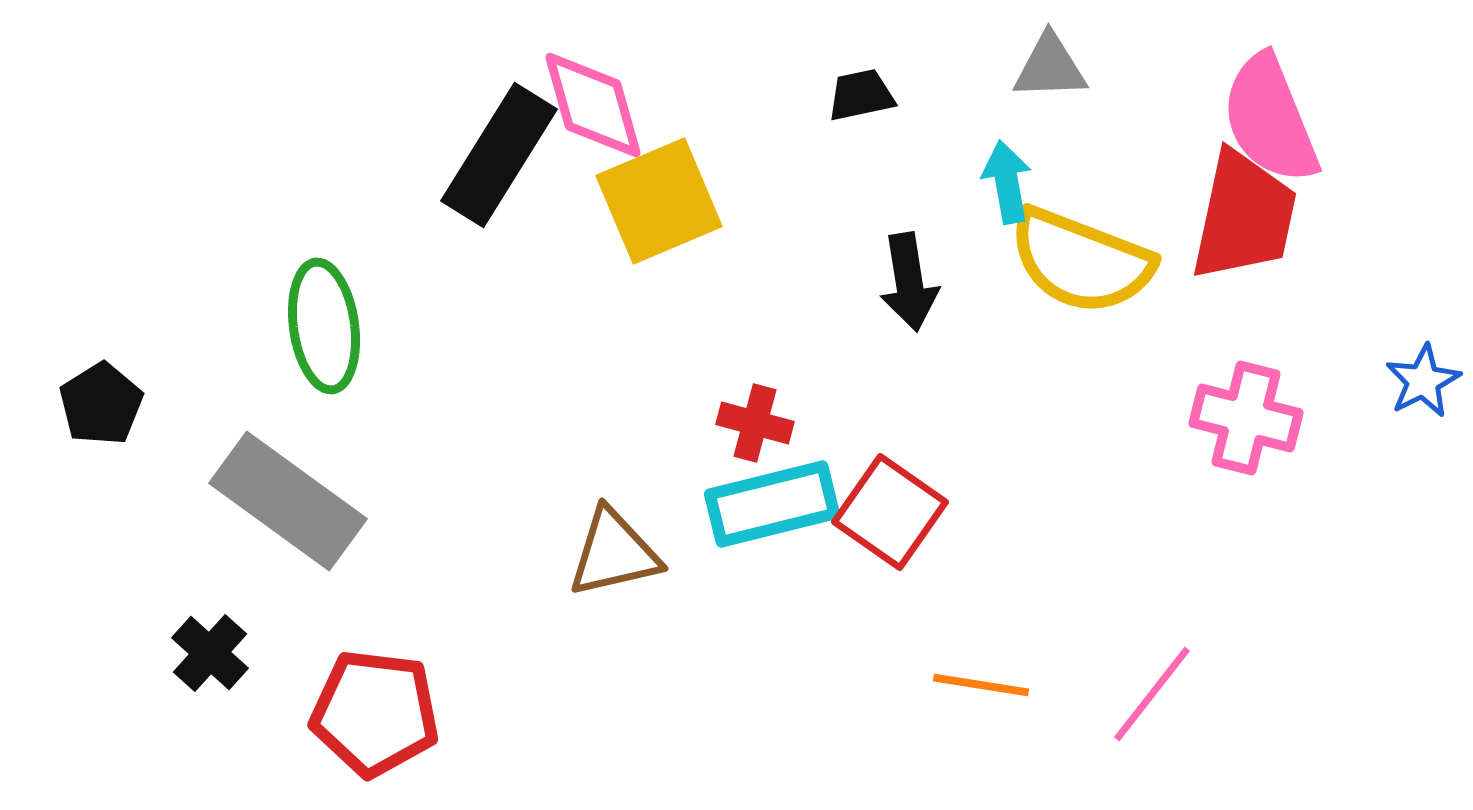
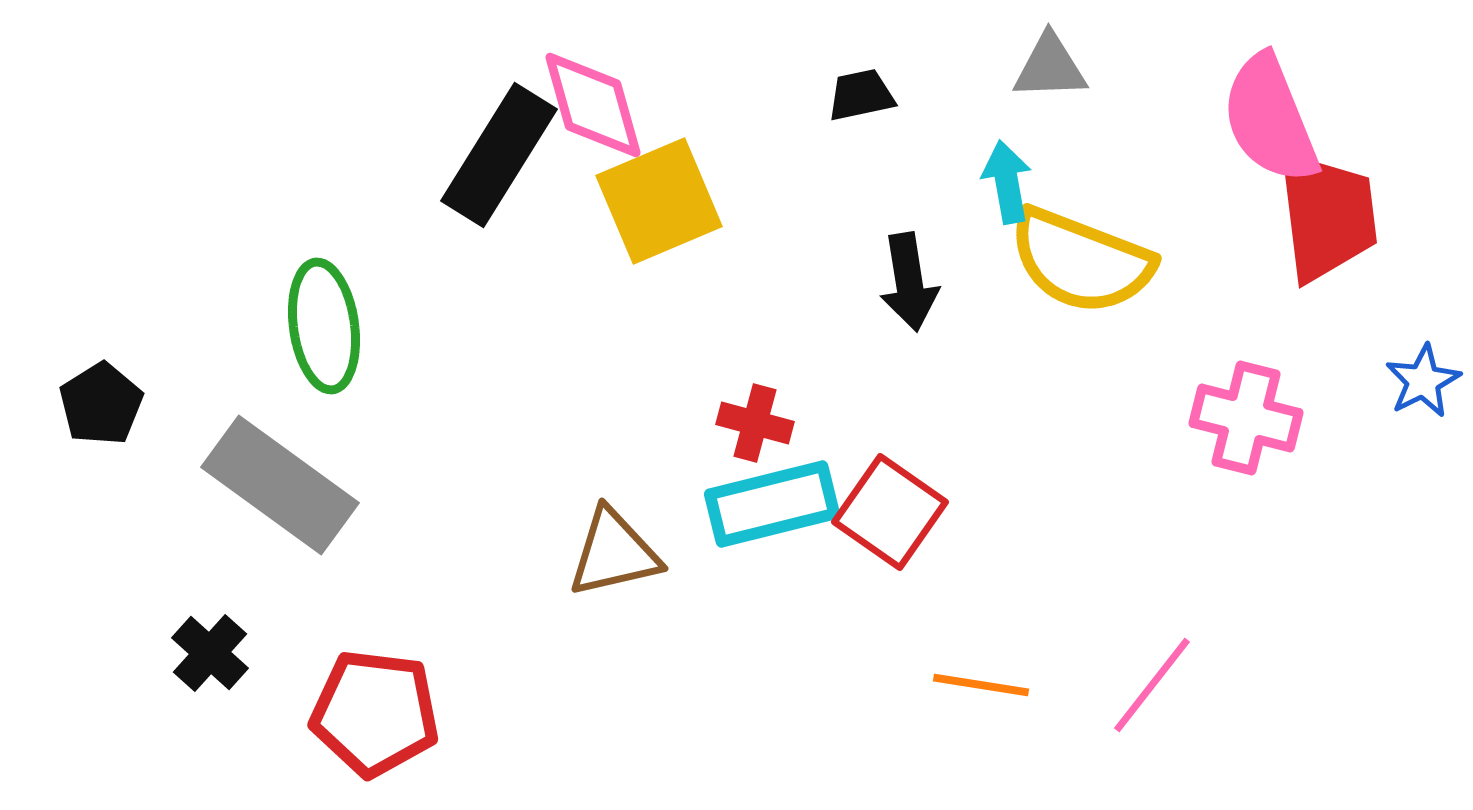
red trapezoid: moved 83 px right; rotated 19 degrees counterclockwise
gray rectangle: moved 8 px left, 16 px up
pink line: moved 9 px up
